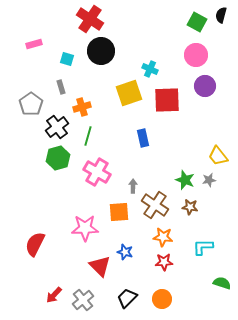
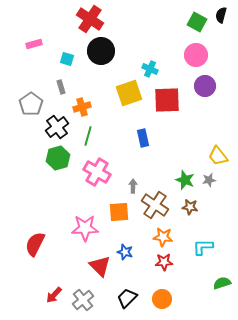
green semicircle: rotated 36 degrees counterclockwise
